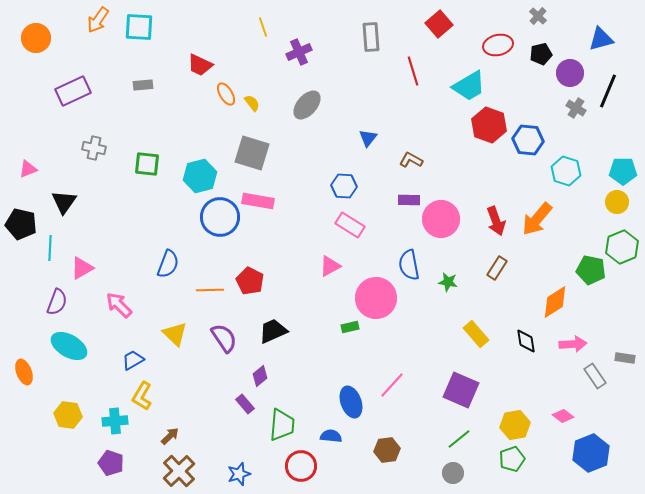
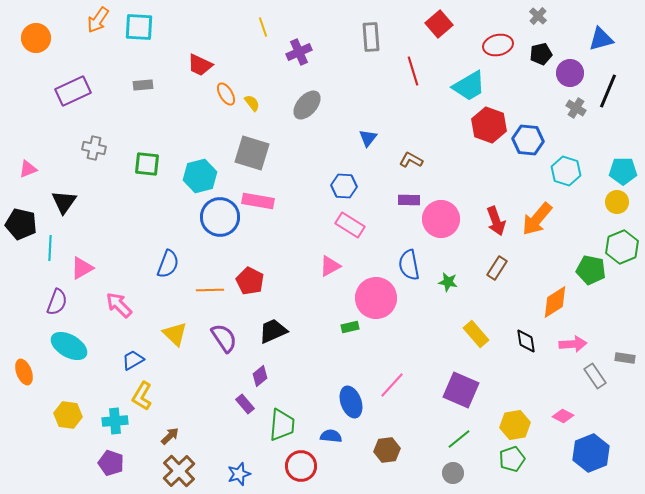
pink diamond at (563, 416): rotated 10 degrees counterclockwise
